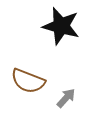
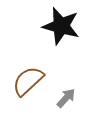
brown semicircle: rotated 116 degrees clockwise
